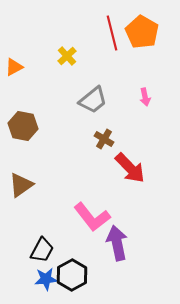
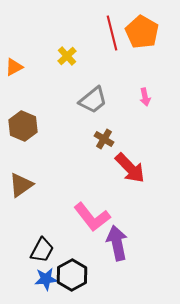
brown hexagon: rotated 12 degrees clockwise
